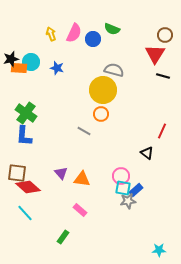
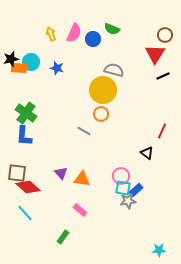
black line: rotated 40 degrees counterclockwise
